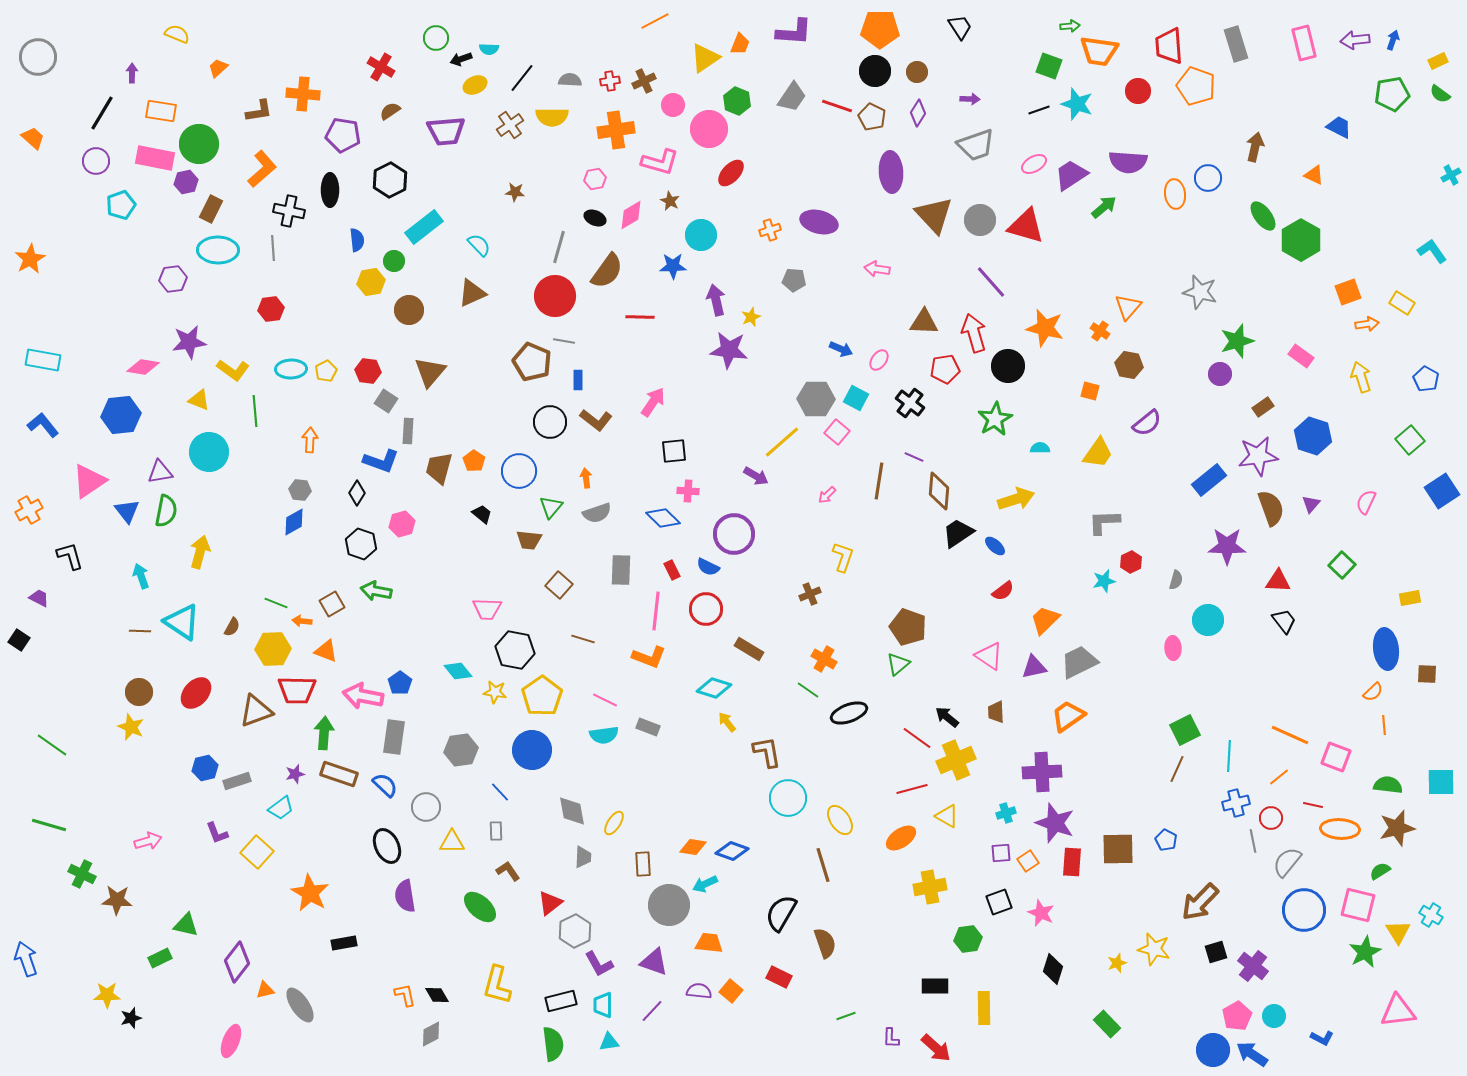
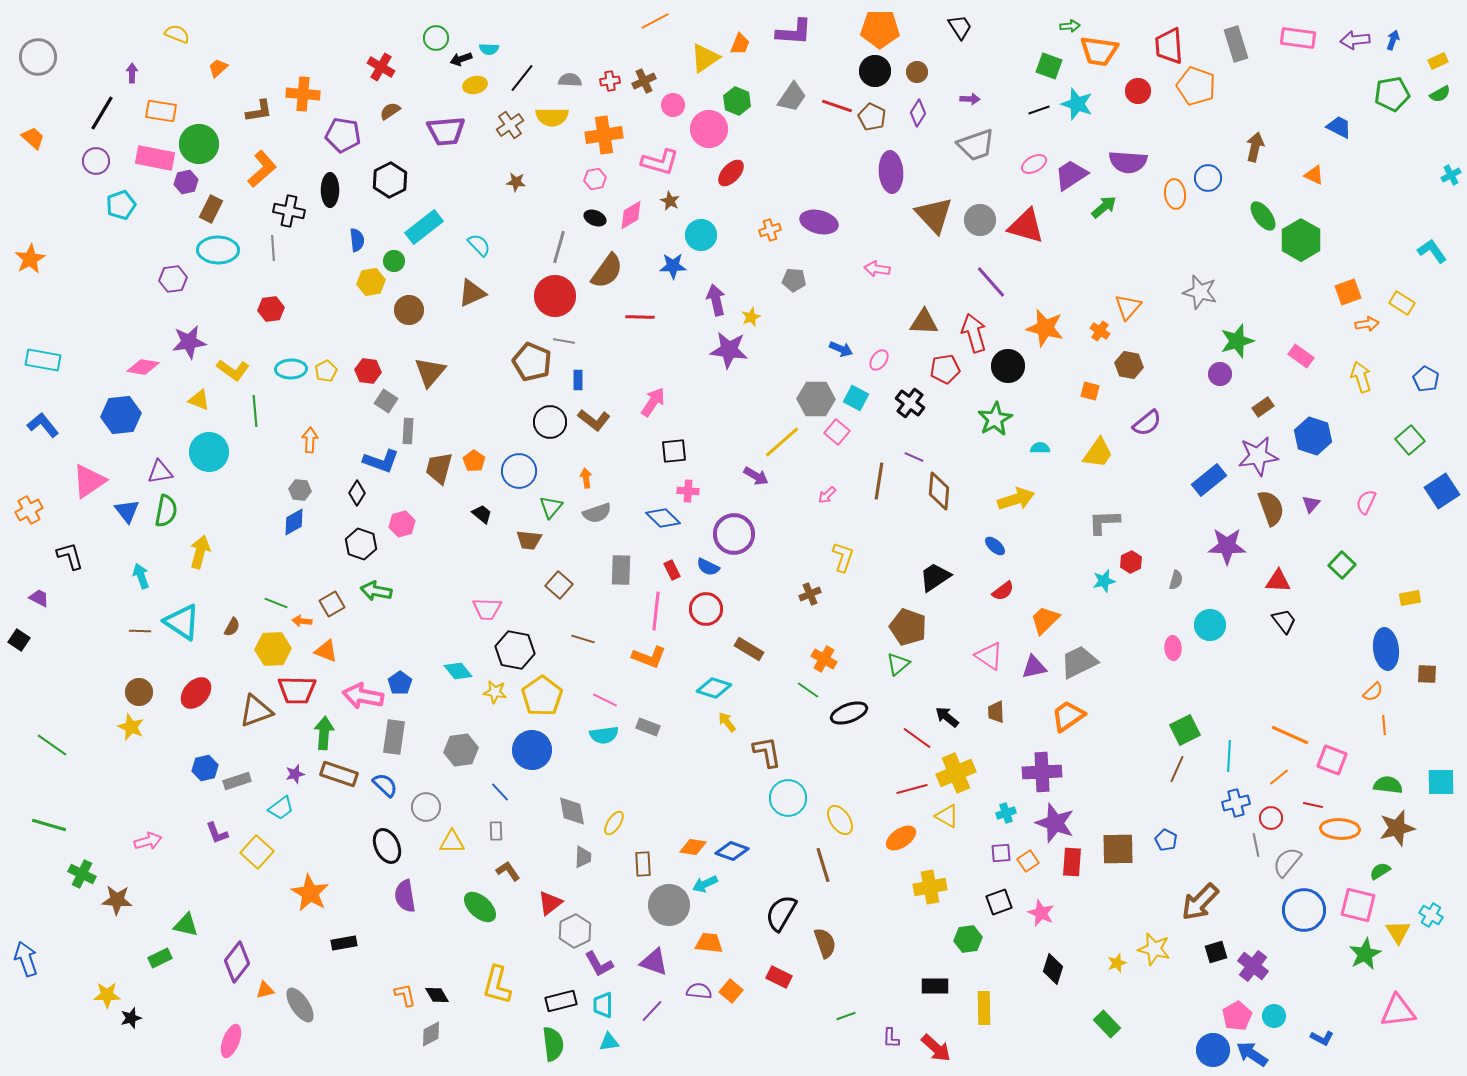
pink rectangle at (1304, 43): moved 6 px left, 5 px up; rotated 68 degrees counterclockwise
yellow ellipse at (475, 85): rotated 10 degrees clockwise
green semicircle at (1440, 94): rotated 65 degrees counterclockwise
orange cross at (616, 130): moved 12 px left, 5 px down
brown star at (515, 192): moved 1 px right, 10 px up
brown L-shape at (596, 420): moved 2 px left
black trapezoid at (958, 533): moved 23 px left, 44 px down
cyan circle at (1208, 620): moved 2 px right, 5 px down
pink square at (1336, 757): moved 4 px left, 3 px down
yellow cross at (956, 760): moved 13 px down
gray line at (1253, 841): moved 3 px right, 4 px down
green star at (1365, 952): moved 2 px down
